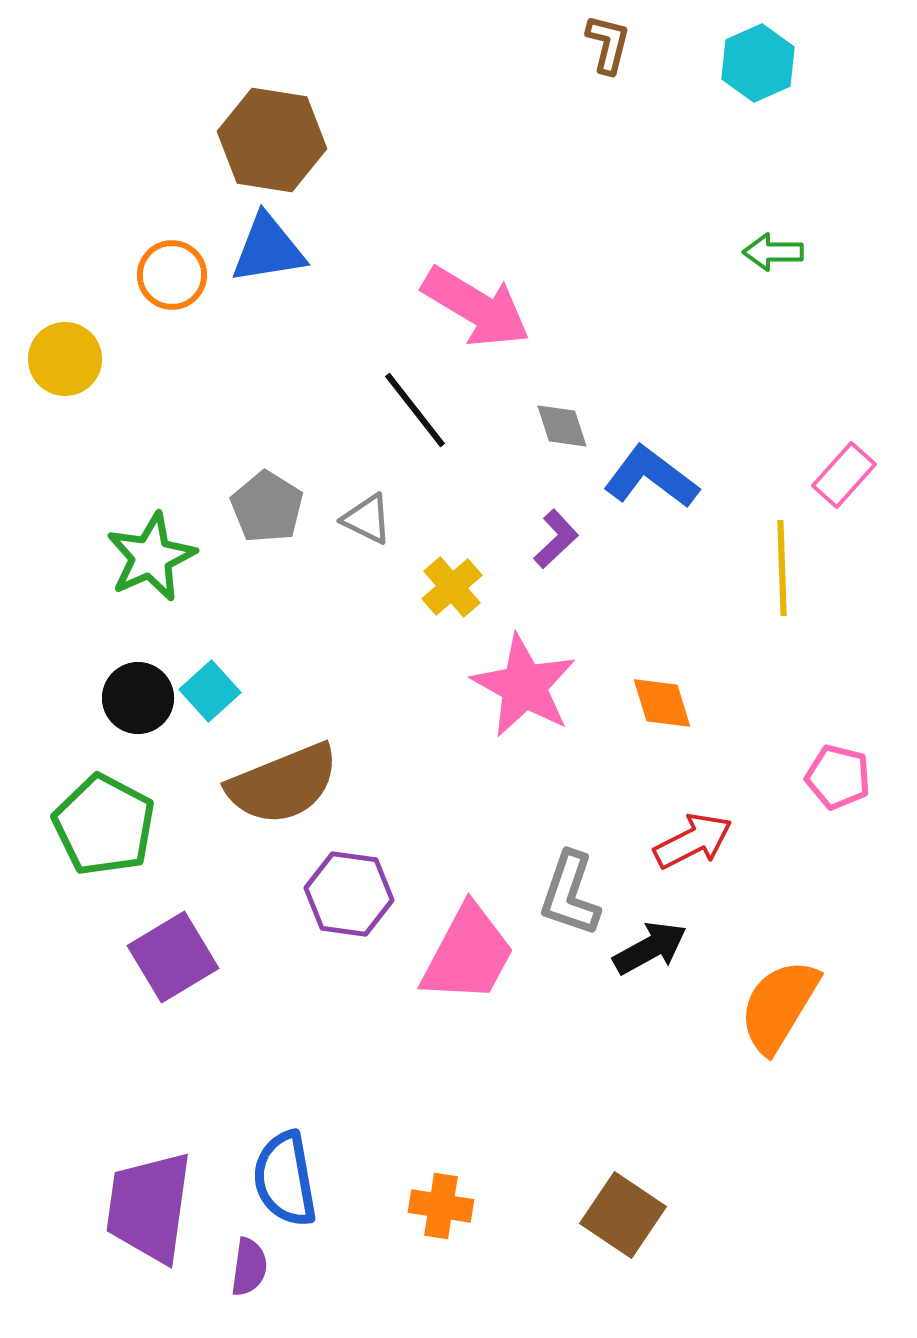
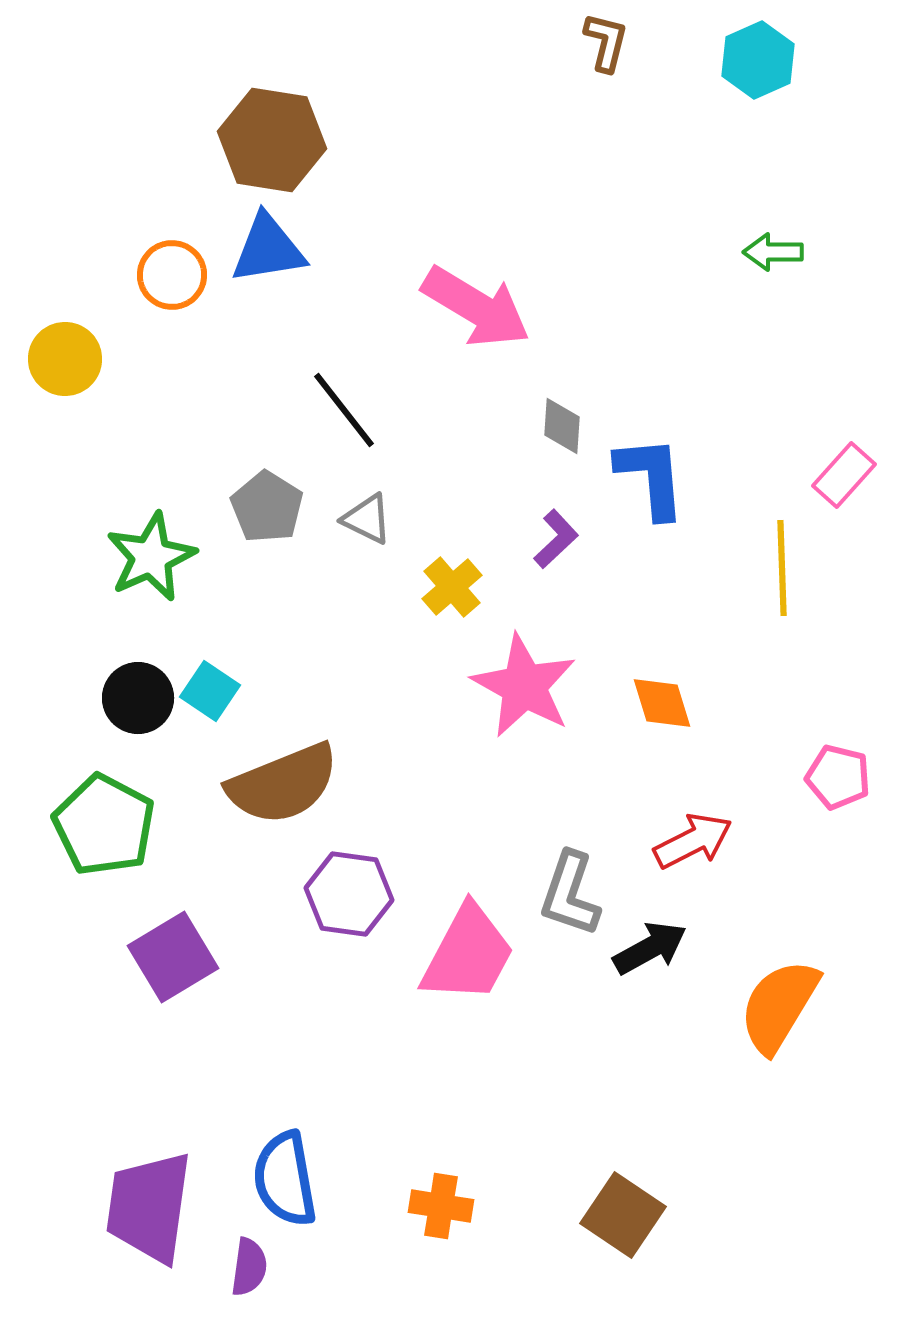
brown L-shape: moved 2 px left, 2 px up
cyan hexagon: moved 3 px up
black line: moved 71 px left
gray diamond: rotated 22 degrees clockwise
blue L-shape: rotated 48 degrees clockwise
cyan square: rotated 14 degrees counterclockwise
